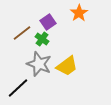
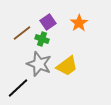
orange star: moved 10 px down
green cross: rotated 16 degrees counterclockwise
